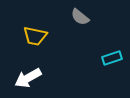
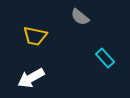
cyan rectangle: moved 7 px left; rotated 66 degrees clockwise
white arrow: moved 3 px right
